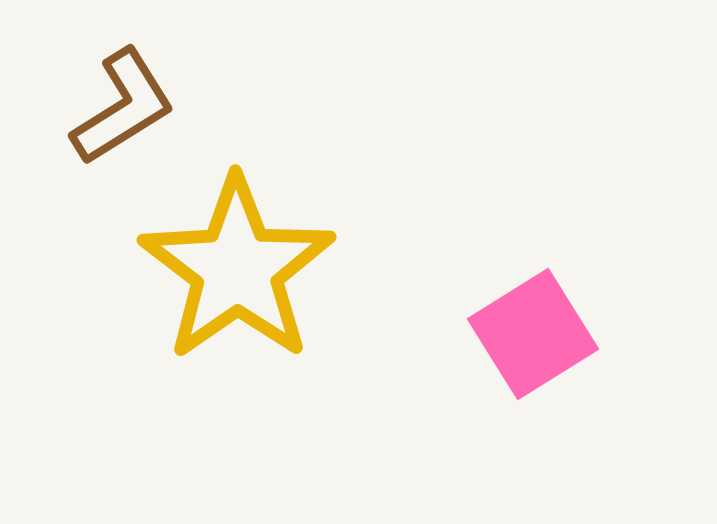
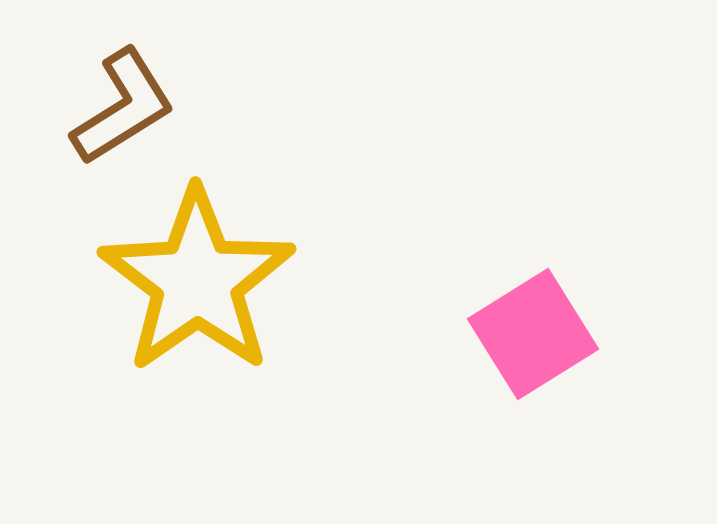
yellow star: moved 40 px left, 12 px down
